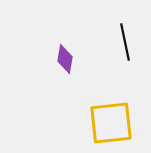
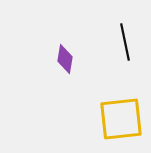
yellow square: moved 10 px right, 4 px up
